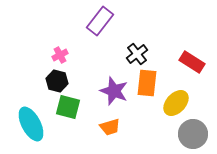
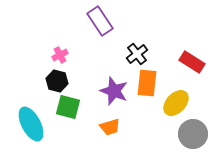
purple rectangle: rotated 72 degrees counterclockwise
